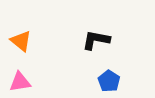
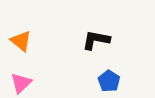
pink triangle: moved 1 px right, 1 px down; rotated 35 degrees counterclockwise
